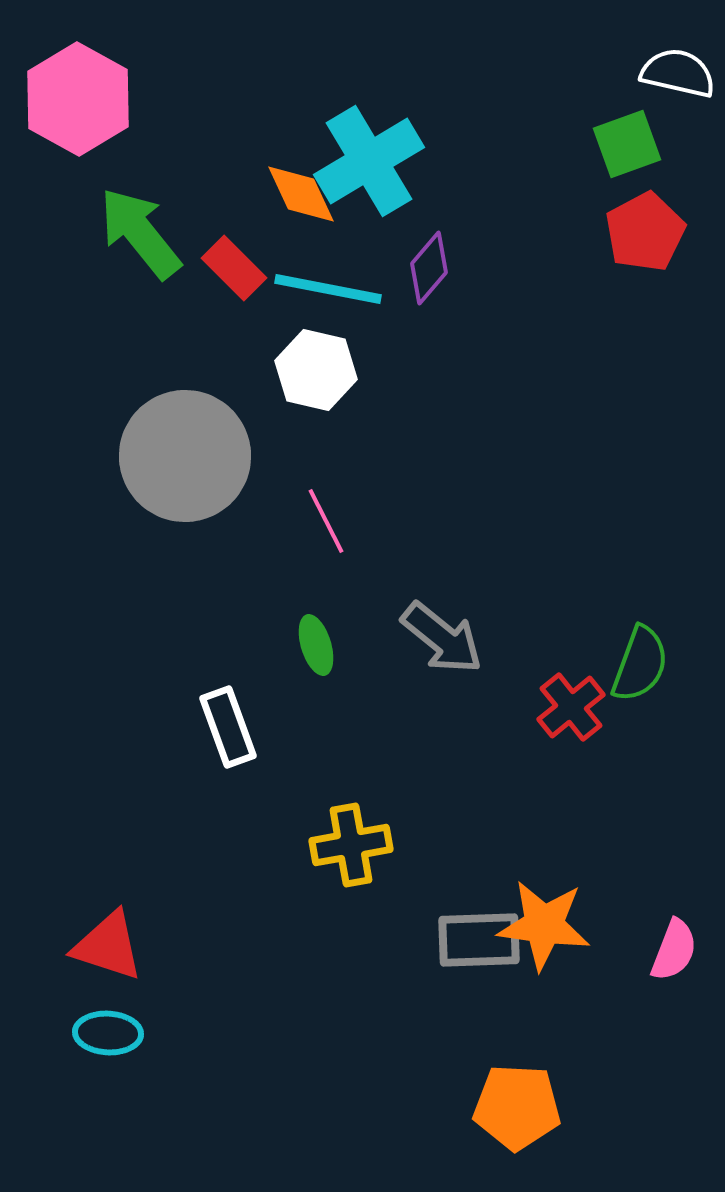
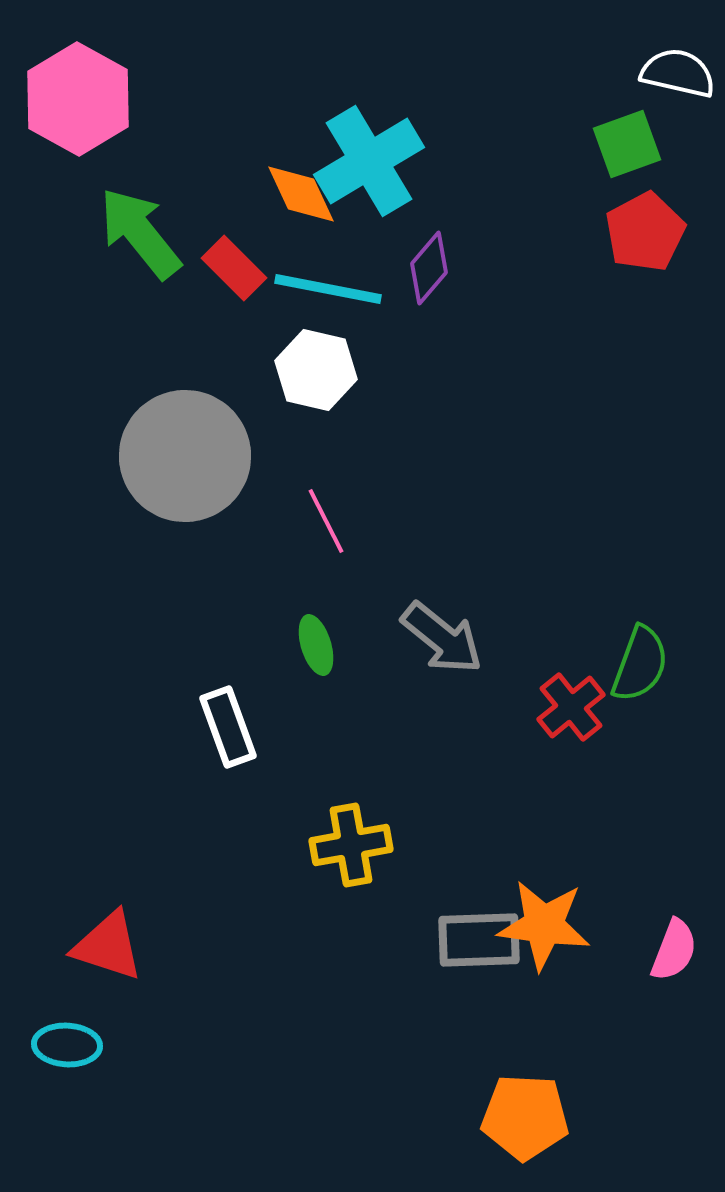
cyan ellipse: moved 41 px left, 12 px down
orange pentagon: moved 8 px right, 10 px down
